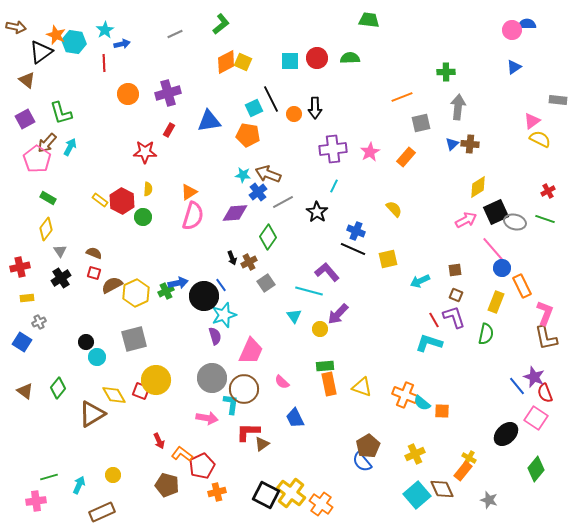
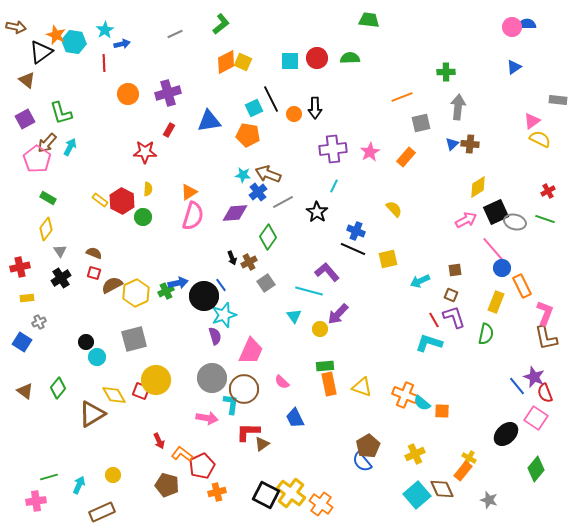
pink circle at (512, 30): moved 3 px up
brown square at (456, 295): moved 5 px left
